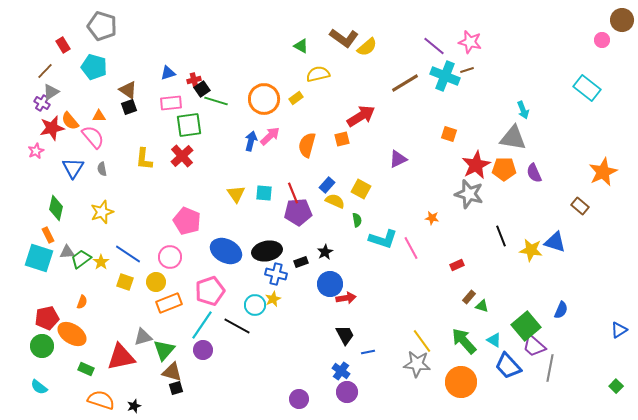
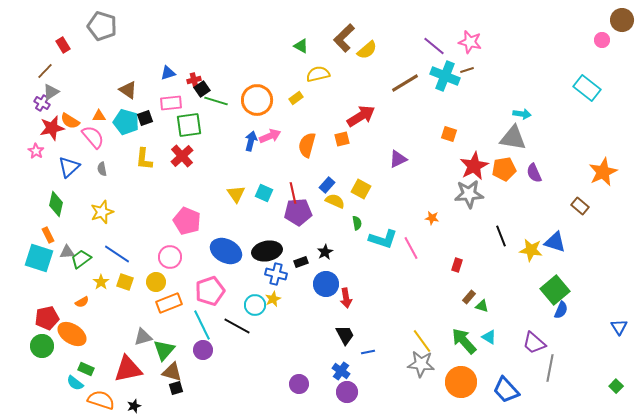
brown L-shape at (344, 38): rotated 100 degrees clockwise
yellow semicircle at (367, 47): moved 3 px down
cyan pentagon at (94, 67): moved 32 px right, 55 px down
orange circle at (264, 99): moved 7 px left, 1 px down
black square at (129, 107): moved 16 px right, 11 px down
cyan arrow at (523, 110): moved 1 px left, 4 px down; rotated 60 degrees counterclockwise
orange semicircle at (70, 121): rotated 18 degrees counterclockwise
pink arrow at (270, 136): rotated 20 degrees clockwise
pink star at (36, 151): rotated 14 degrees counterclockwise
red star at (476, 165): moved 2 px left, 1 px down
blue triangle at (73, 168): moved 4 px left, 1 px up; rotated 15 degrees clockwise
orange pentagon at (504, 169): rotated 10 degrees counterclockwise
cyan square at (264, 193): rotated 18 degrees clockwise
red line at (293, 193): rotated 10 degrees clockwise
gray star at (469, 194): rotated 20 degrees counterclockwise
green diamond at (56, 208): moved 4 px up
green semicircle at (357, 220): moved 3 px down
blue line at (128, 254): moved 11 px left
yellow star at (101, 262): moved 20 px down
red rectangle at (457, 265): rotated 48 degrees counterclockwise
blue circle at (330, 284): moved 4 px left
red arrow at (346, 298): rotated 90 degrees clockwise
orange semicircle at (82, 302): rotated 40 degrees clockwise
cyan line at (202, 325): rotated 60 degrees counterclockwise
green square at (526, 326): moved 29 px right, 36 px up
blue triangle at (619, 330): moved 3 px up; rotated 30 degrees counterclockwise
cyan triangle at (494, 340): moved 5 px left, 3 px up
purple trapezoid at (534, 346): moved 3 px up
red triangle at (121, 357): moved 7 px right, 12 px down
gray star at (417, 364): moved 4 px right
blue trapezoid at (508, 366): moved 2 px left, 24 px down
cyan semicircle at (39, 387): moved 36 px right, 4 px up
purple circle at (299, 399): moved 15 px up
